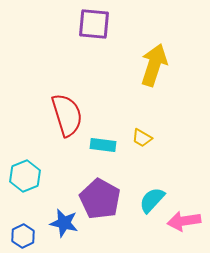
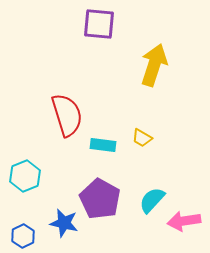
purple square: moved 5 px right
